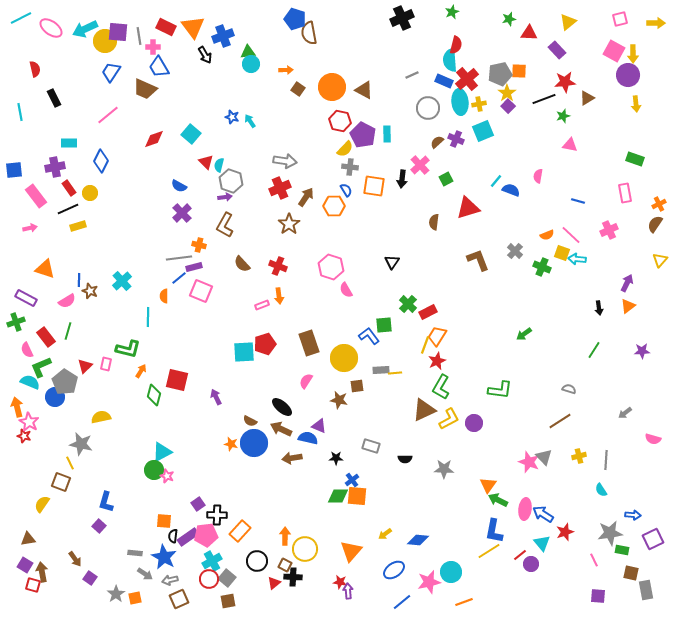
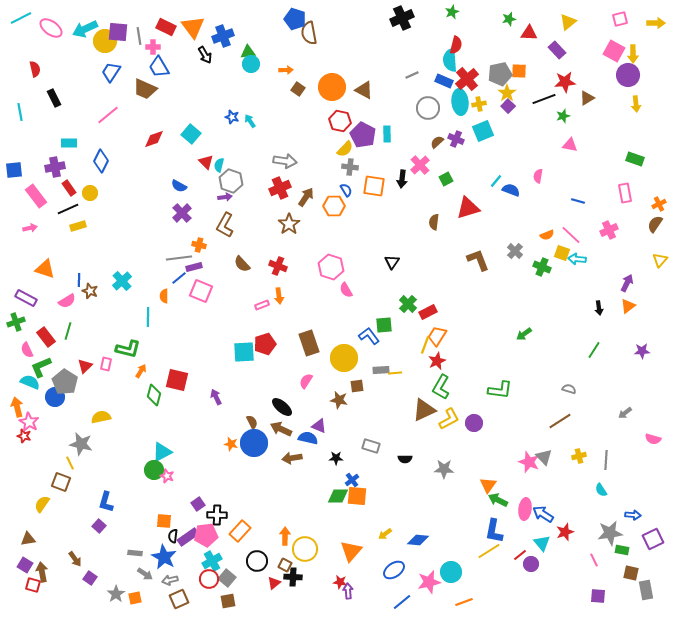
brown semicircle at (250, 421): moved 2 px right, 1 px down; rotated 144 degrees counterclockwise
